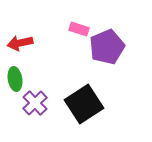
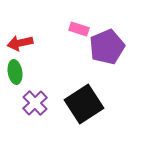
green ellipse: moved 7 px up
